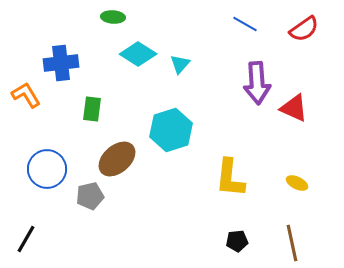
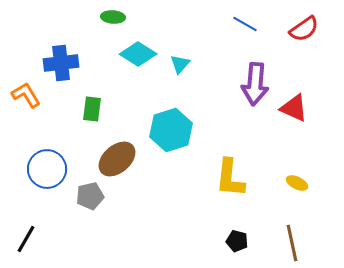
purple arrow: moved 2 px left, 1 px down; rotated 9 degrees clockwise
black pentagon: rotated 20 degrees clockwise
